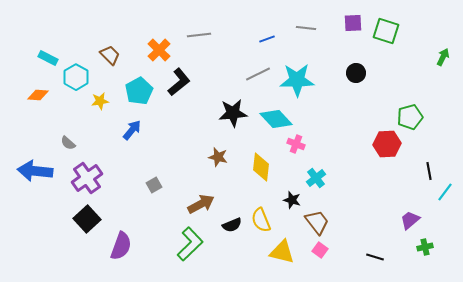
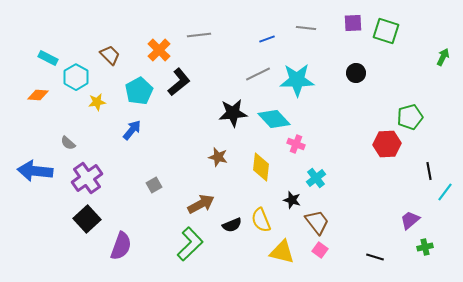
yellow star at (100, 101): moved 3 px left, 1 px down
cyan diamond at (276, 119): moved 2 px left
